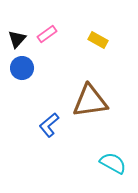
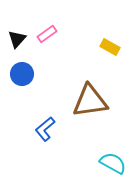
yellow rectangle: moved 12 px right, 7 px down
blue circle: moved 6 px down
blue L-shape: moved 4 px left, 4 px down
